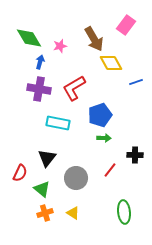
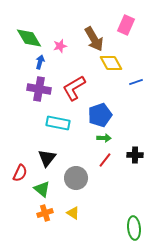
pink rectangle: rotated 12 degrees counterclockwise
red line: moved 5 px left, 10 px up
green ellipse: moved 10 px right, 16 px down
